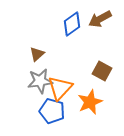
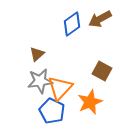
blue pentagon: rotated 10 degrees clockwise
